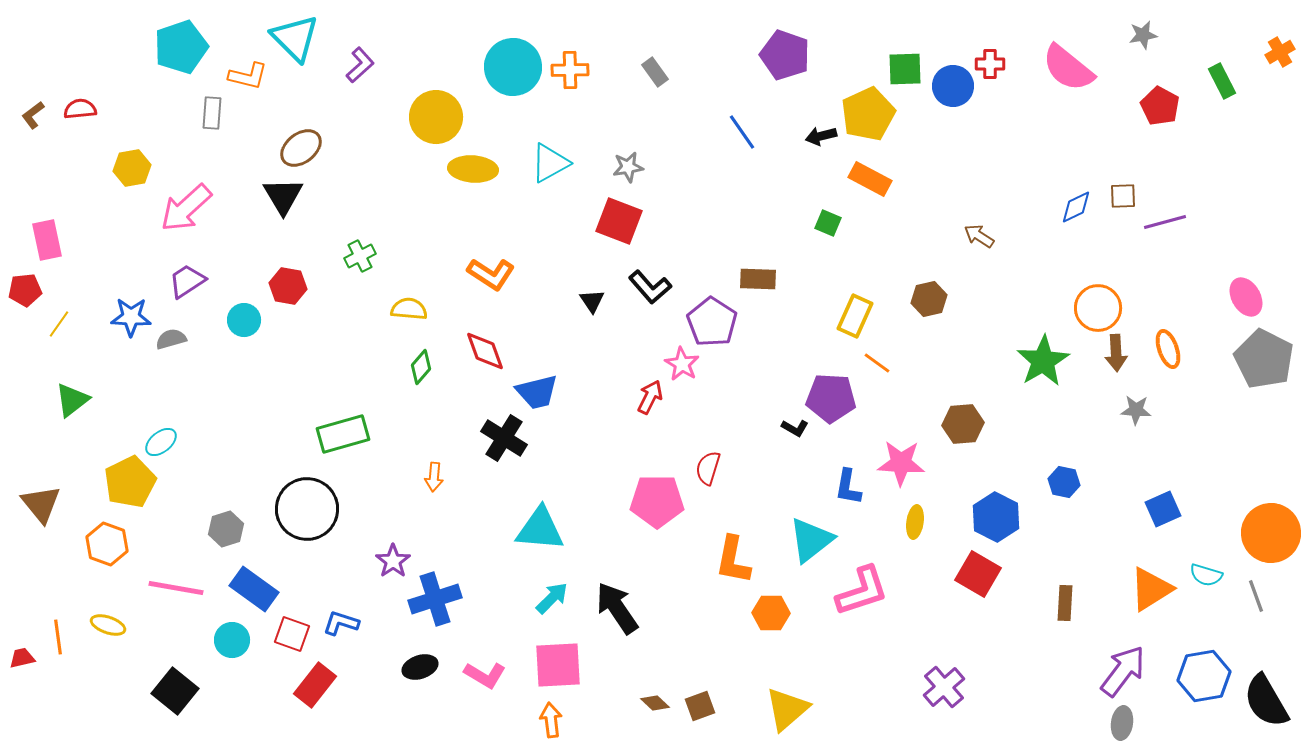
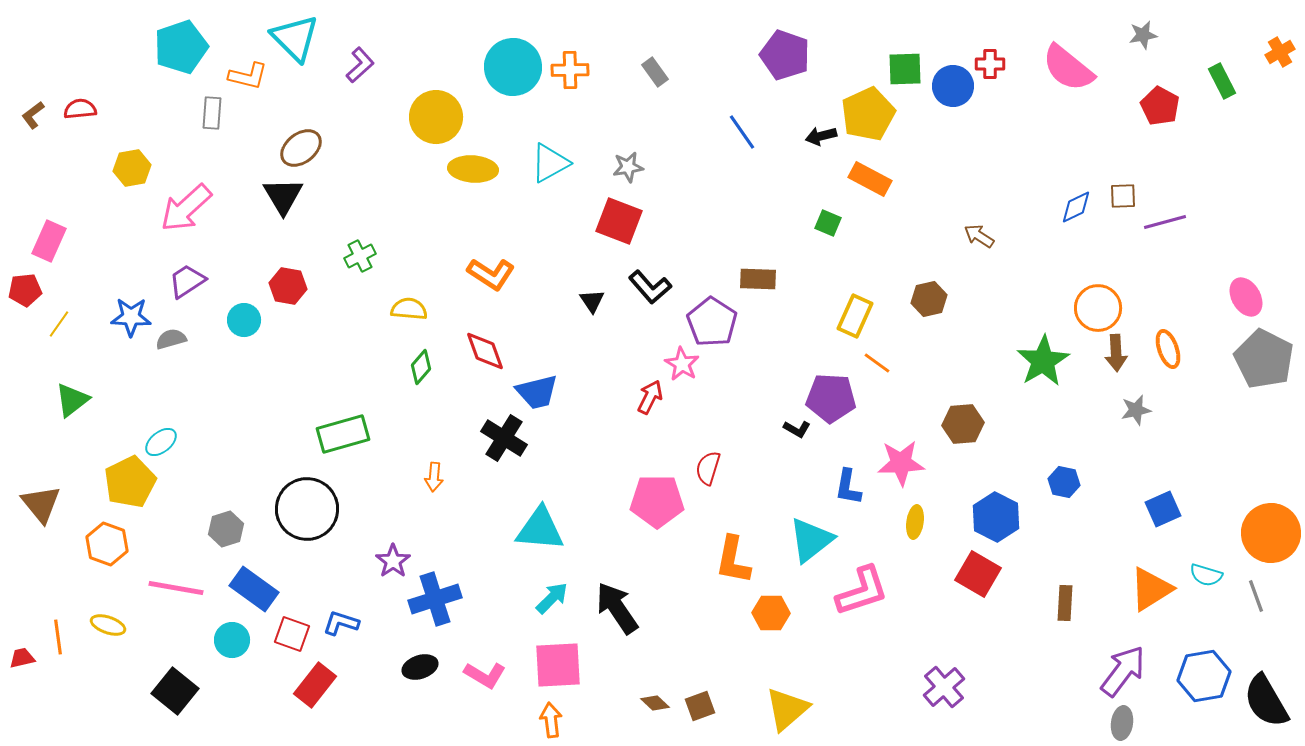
pink rectangle at (47, 240): moved 2 px right, 1 px down; rotated 36 degrees clockwise
gray star at (1136, 410): rotated 16 degrees counterclockwise
black L-shape at (795, 428): moved 2 px right, 1 px down
pink star at (901, 463): rotated 6 degrees counterclockwise
